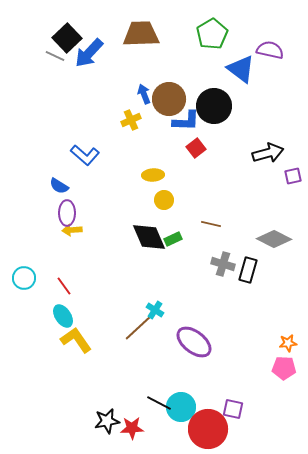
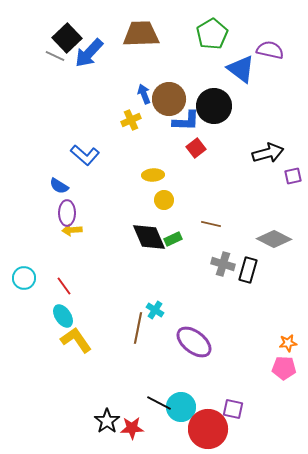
brown line at (138, 328): rotated 36 degrees counterclockwise
black star at (107, 421): rotated 25 degrees counterclockwise
